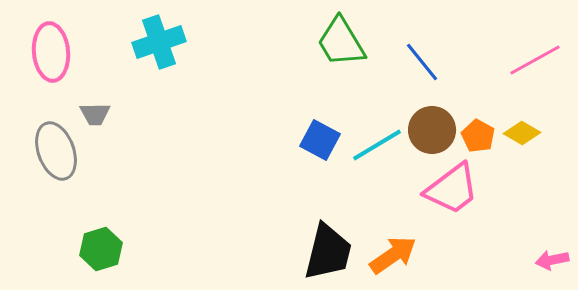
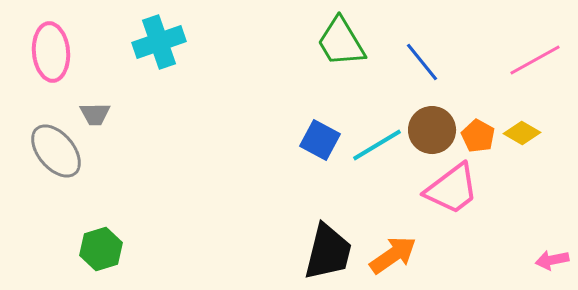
gray ellipse: rotated 20 degrees counterclockwise
